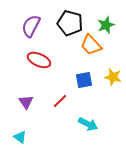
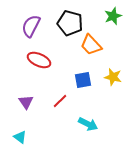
green star: moved 7 px right, 9 px up
blue square: moved 1 px left
